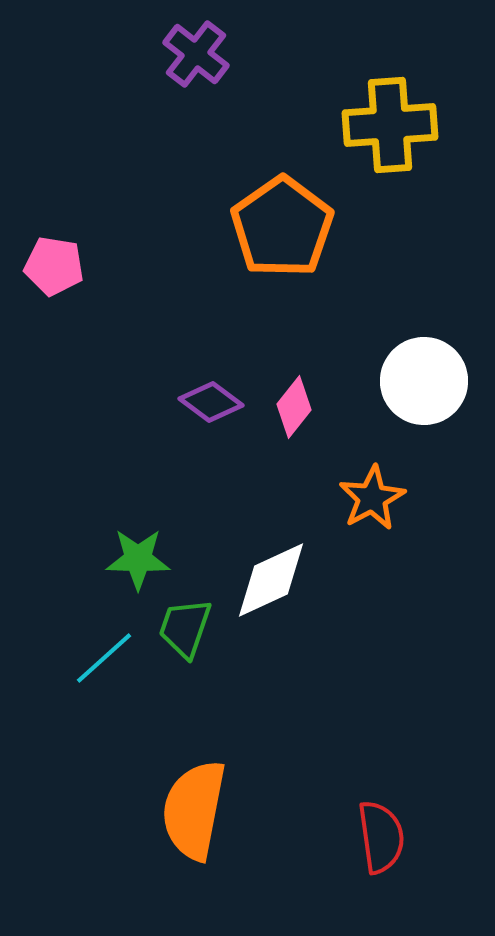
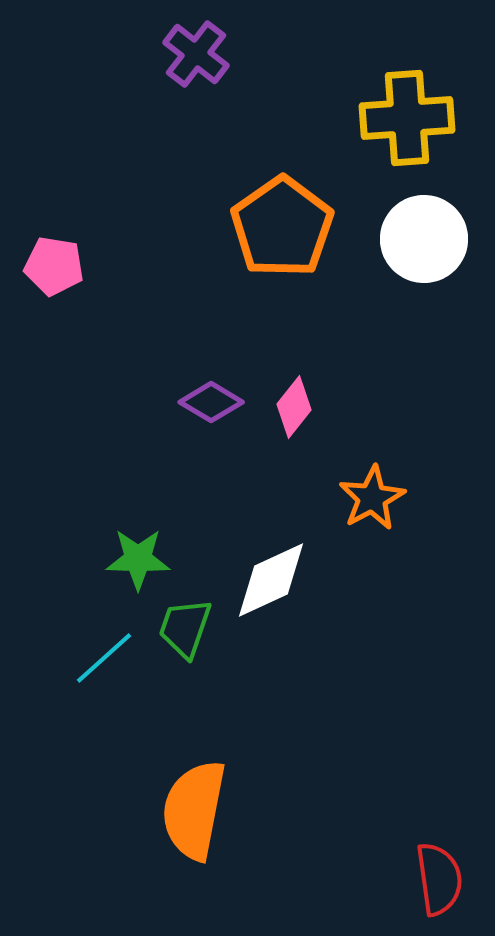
yellow cross: moved 17 px right, 7 px up
white circle: moved 142 px up
purple diamond: rotated 6 degrees counterclockwise
red semicircle: moved 58 px right, 42 px down
